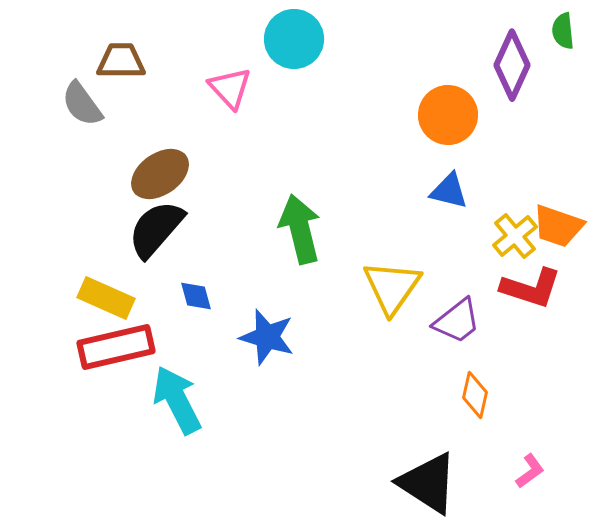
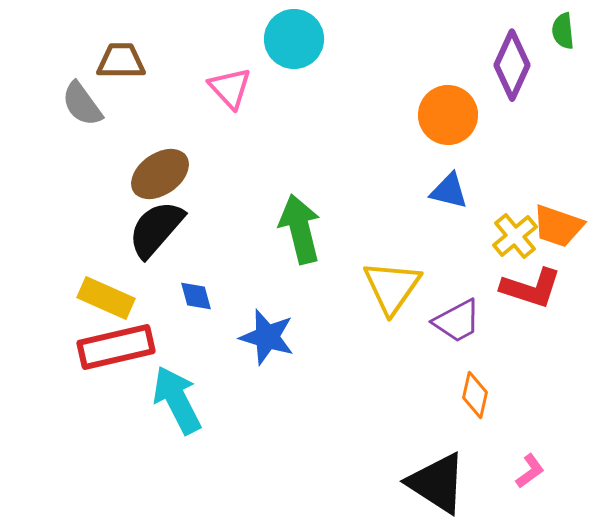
purple trapezoid: rotated 10 degrees clockwise
black triangle: moved 9 px right
